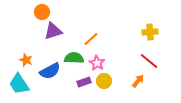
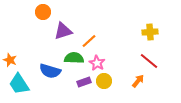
orange circle: moved 1 px right
purple triangle: moved 10 px right
orange line: moved 2 px left, 2 px down
orange star: moved 16 px left
blue semicircle: rotated 45 degrees clockwise
